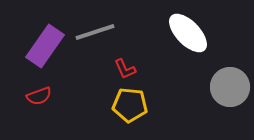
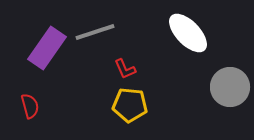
purple rectangle: moved 2 px right, 2 px down
red semicircle: moved 9 px left, 10 px down; rotated 85 degrees counterclockwise
